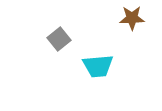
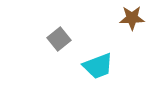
cyan trapezoid: rotated 16 degrees counterclockwise
